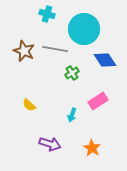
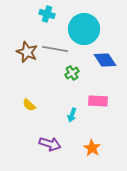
brown star: moved 3 px right, 1 px down
pink rectangle: rotated 36 degrees clockwise
